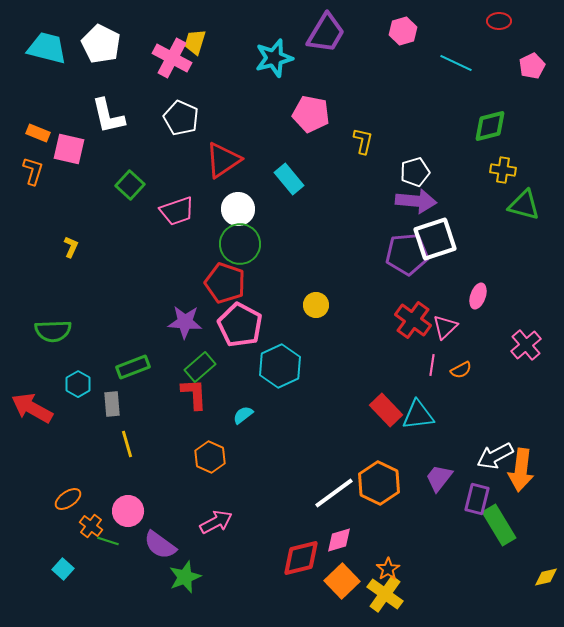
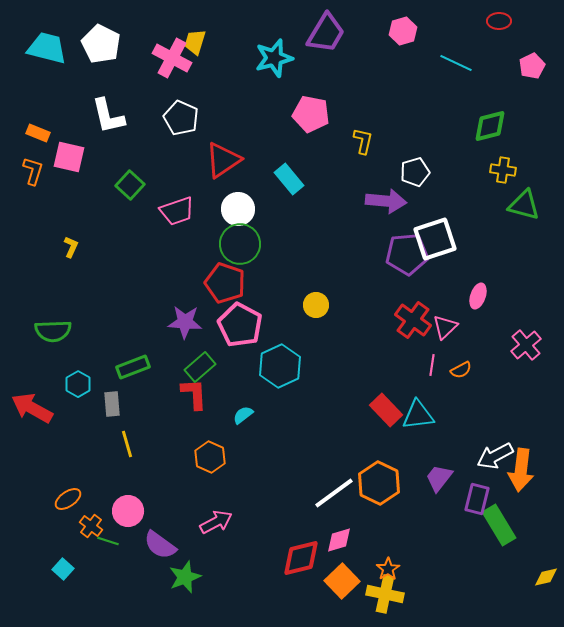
pink square at (69, 149): moved 8 px down
purple arrow at (416, 201): moved 30 px left
yellow cross at (385, 594): rotated 24 degrees counterclockwise
